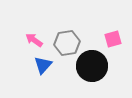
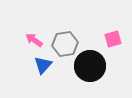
gray hexagon: moved 2 px left, 1 px down
black circle: moved 2 px left
